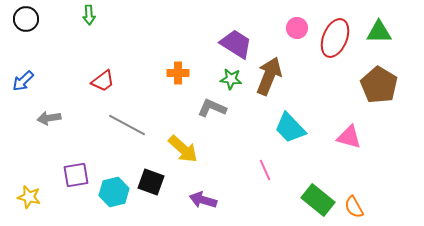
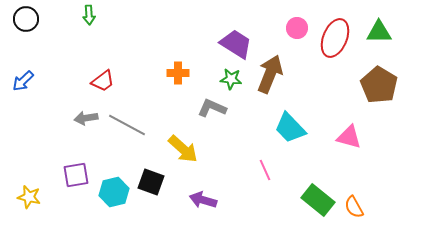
brown arrow: moved 1 px right, 2 px up
gray arrow: moved 37 px right
